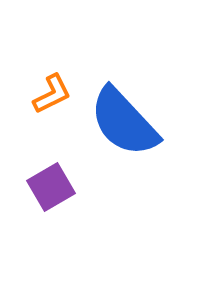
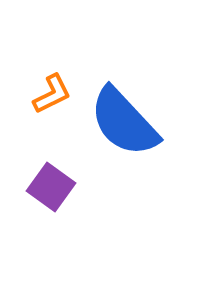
purple square: rotated 24 degrees counterclockwise
